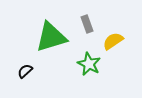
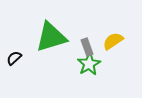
gray rectangle: moved 23 px down
green star: rotated 15 degrees clockwise
black semicircle: moved 11 px left, 13 px up
